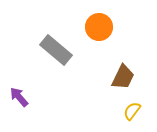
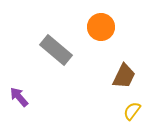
orange circle: moved 2 px right
brown trapezoid: moved 1 px right, 1 px up
